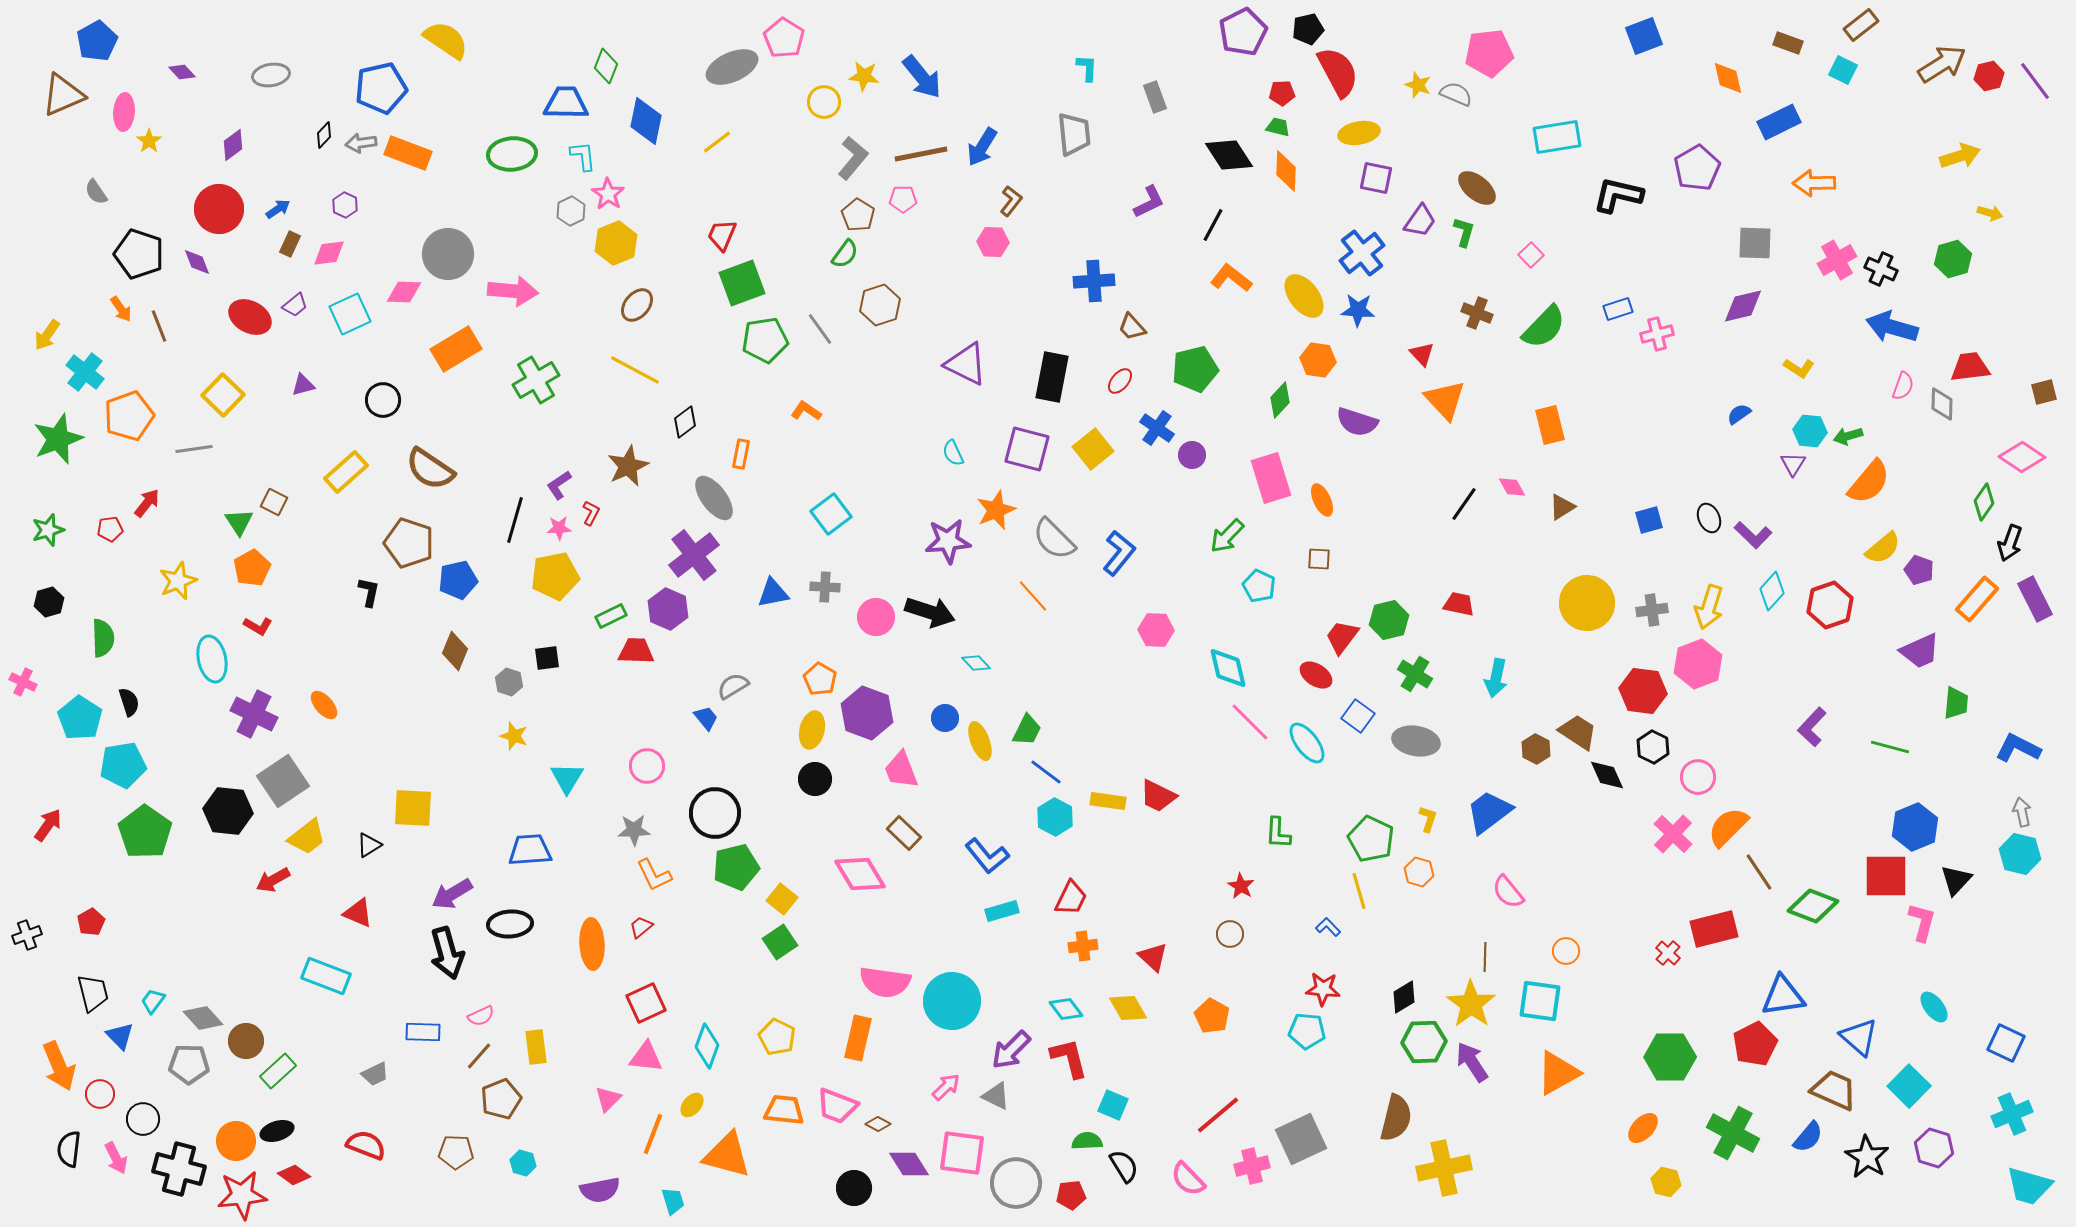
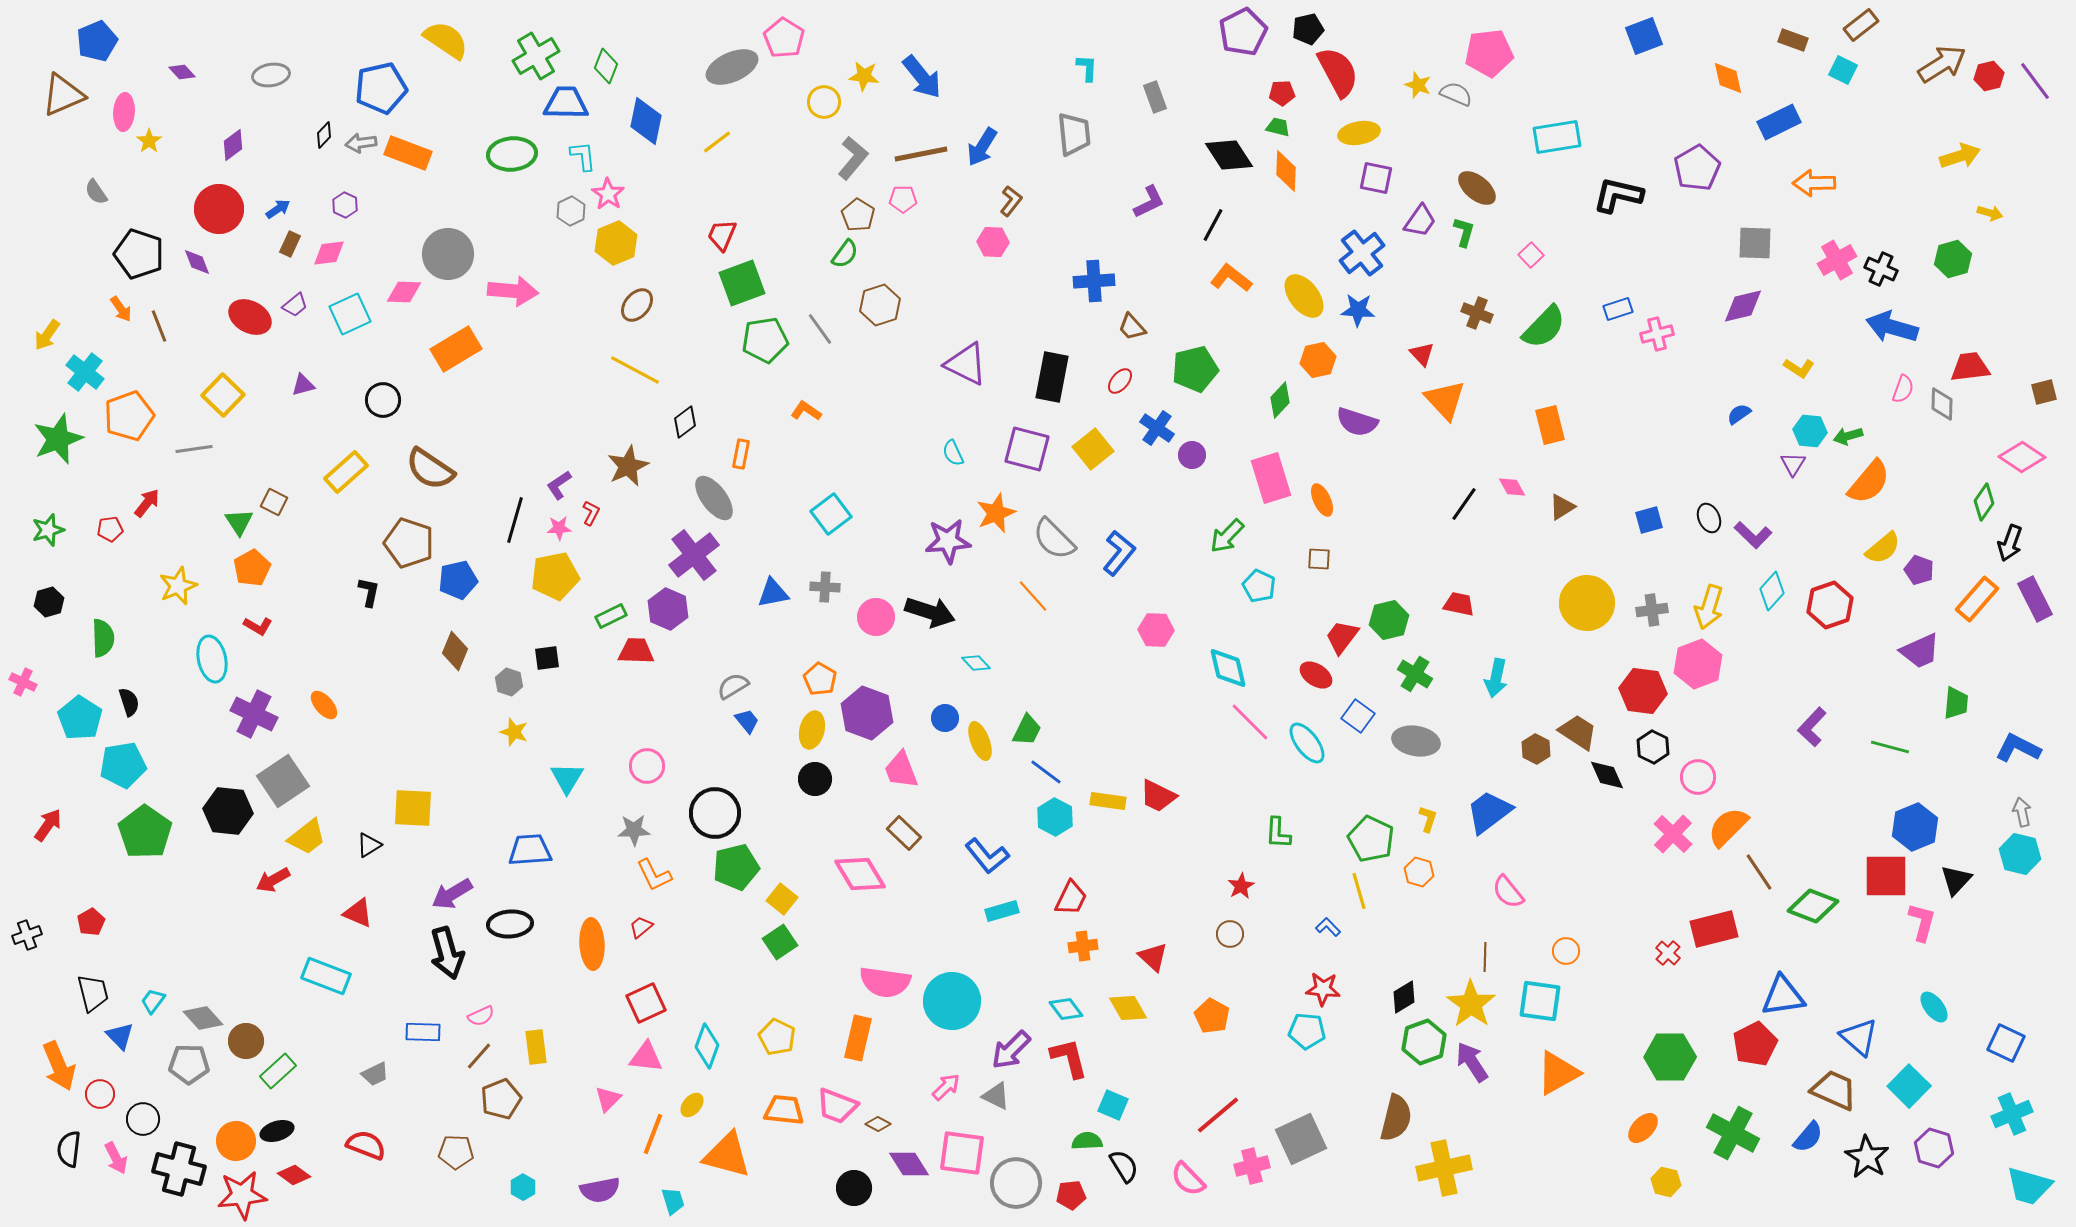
blue pentagon at (97, 41): rotated 6 degrees clockwise
brown rectangle at (1788, 43): moved 5 px right, 3 px up
orange hexagon at (1318, 360): rotated 20 degrees counterclockwise
green cross at (536, 380): moved 324 px up
pink semicircle at (1903, 386): moved 3 px down
orange star at (996, 510): moved 3 px down
yellow star at (178, 581): moved 5 px down
blue trapezoid at (706, 718): moved 41 px right, 3 px down
yellow star at (514, 736): moved 4 px up
red star at (1241, 886): rotated 12 degrees clockwise
green hexagon at (1424, 1042): rotated 18 degrees counterclockwise
cyan hexagon at (523, 1163): moved 24 px down; rotated 15 degrees clockwise
